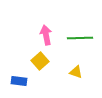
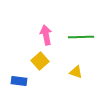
green line: moved 1 px right, 1 px up
